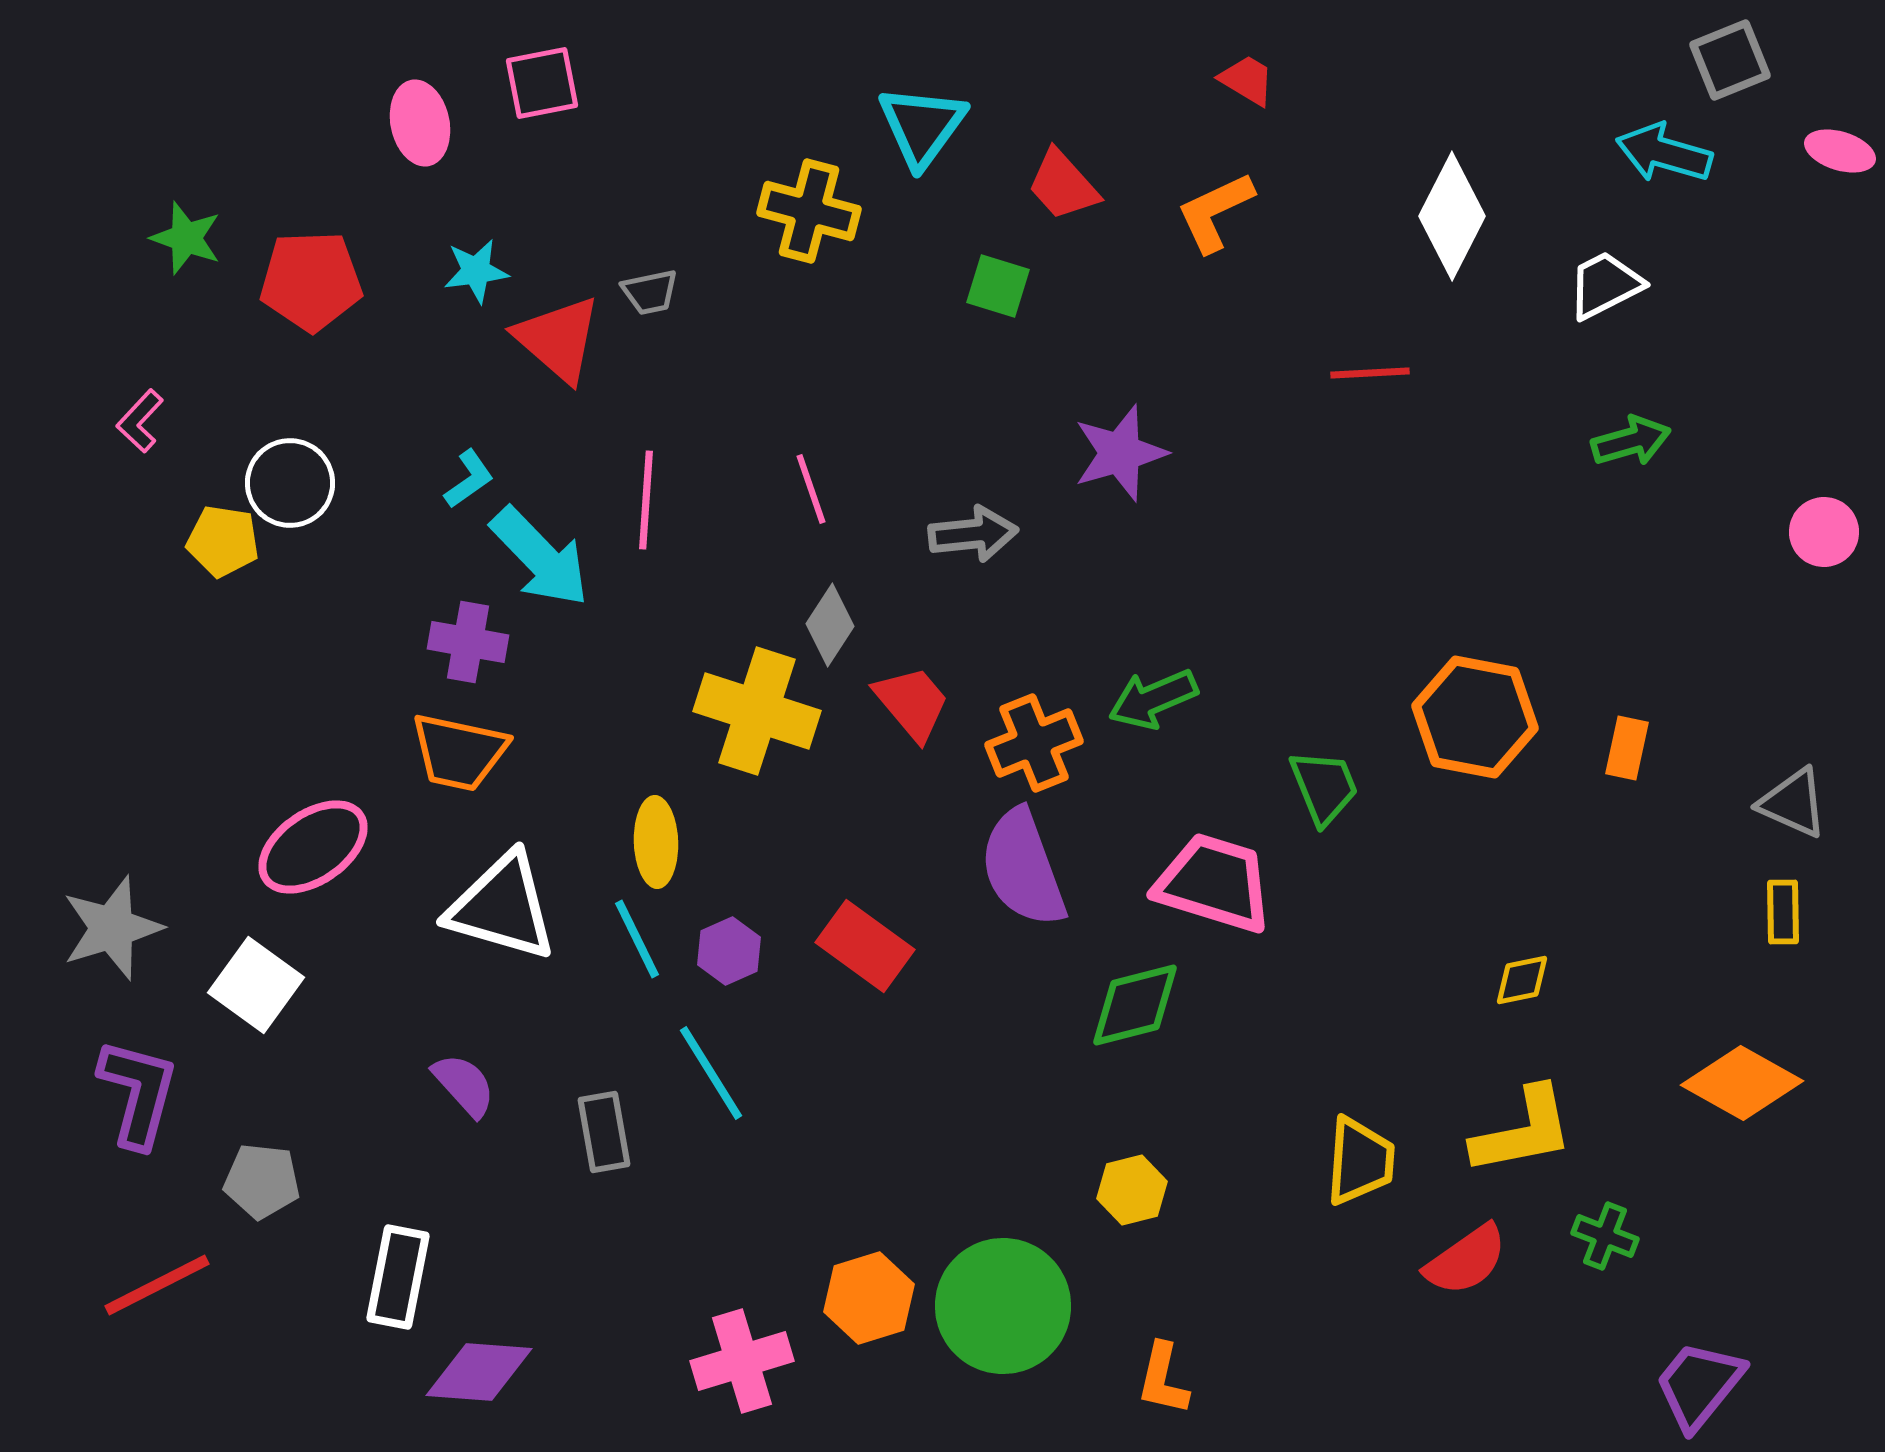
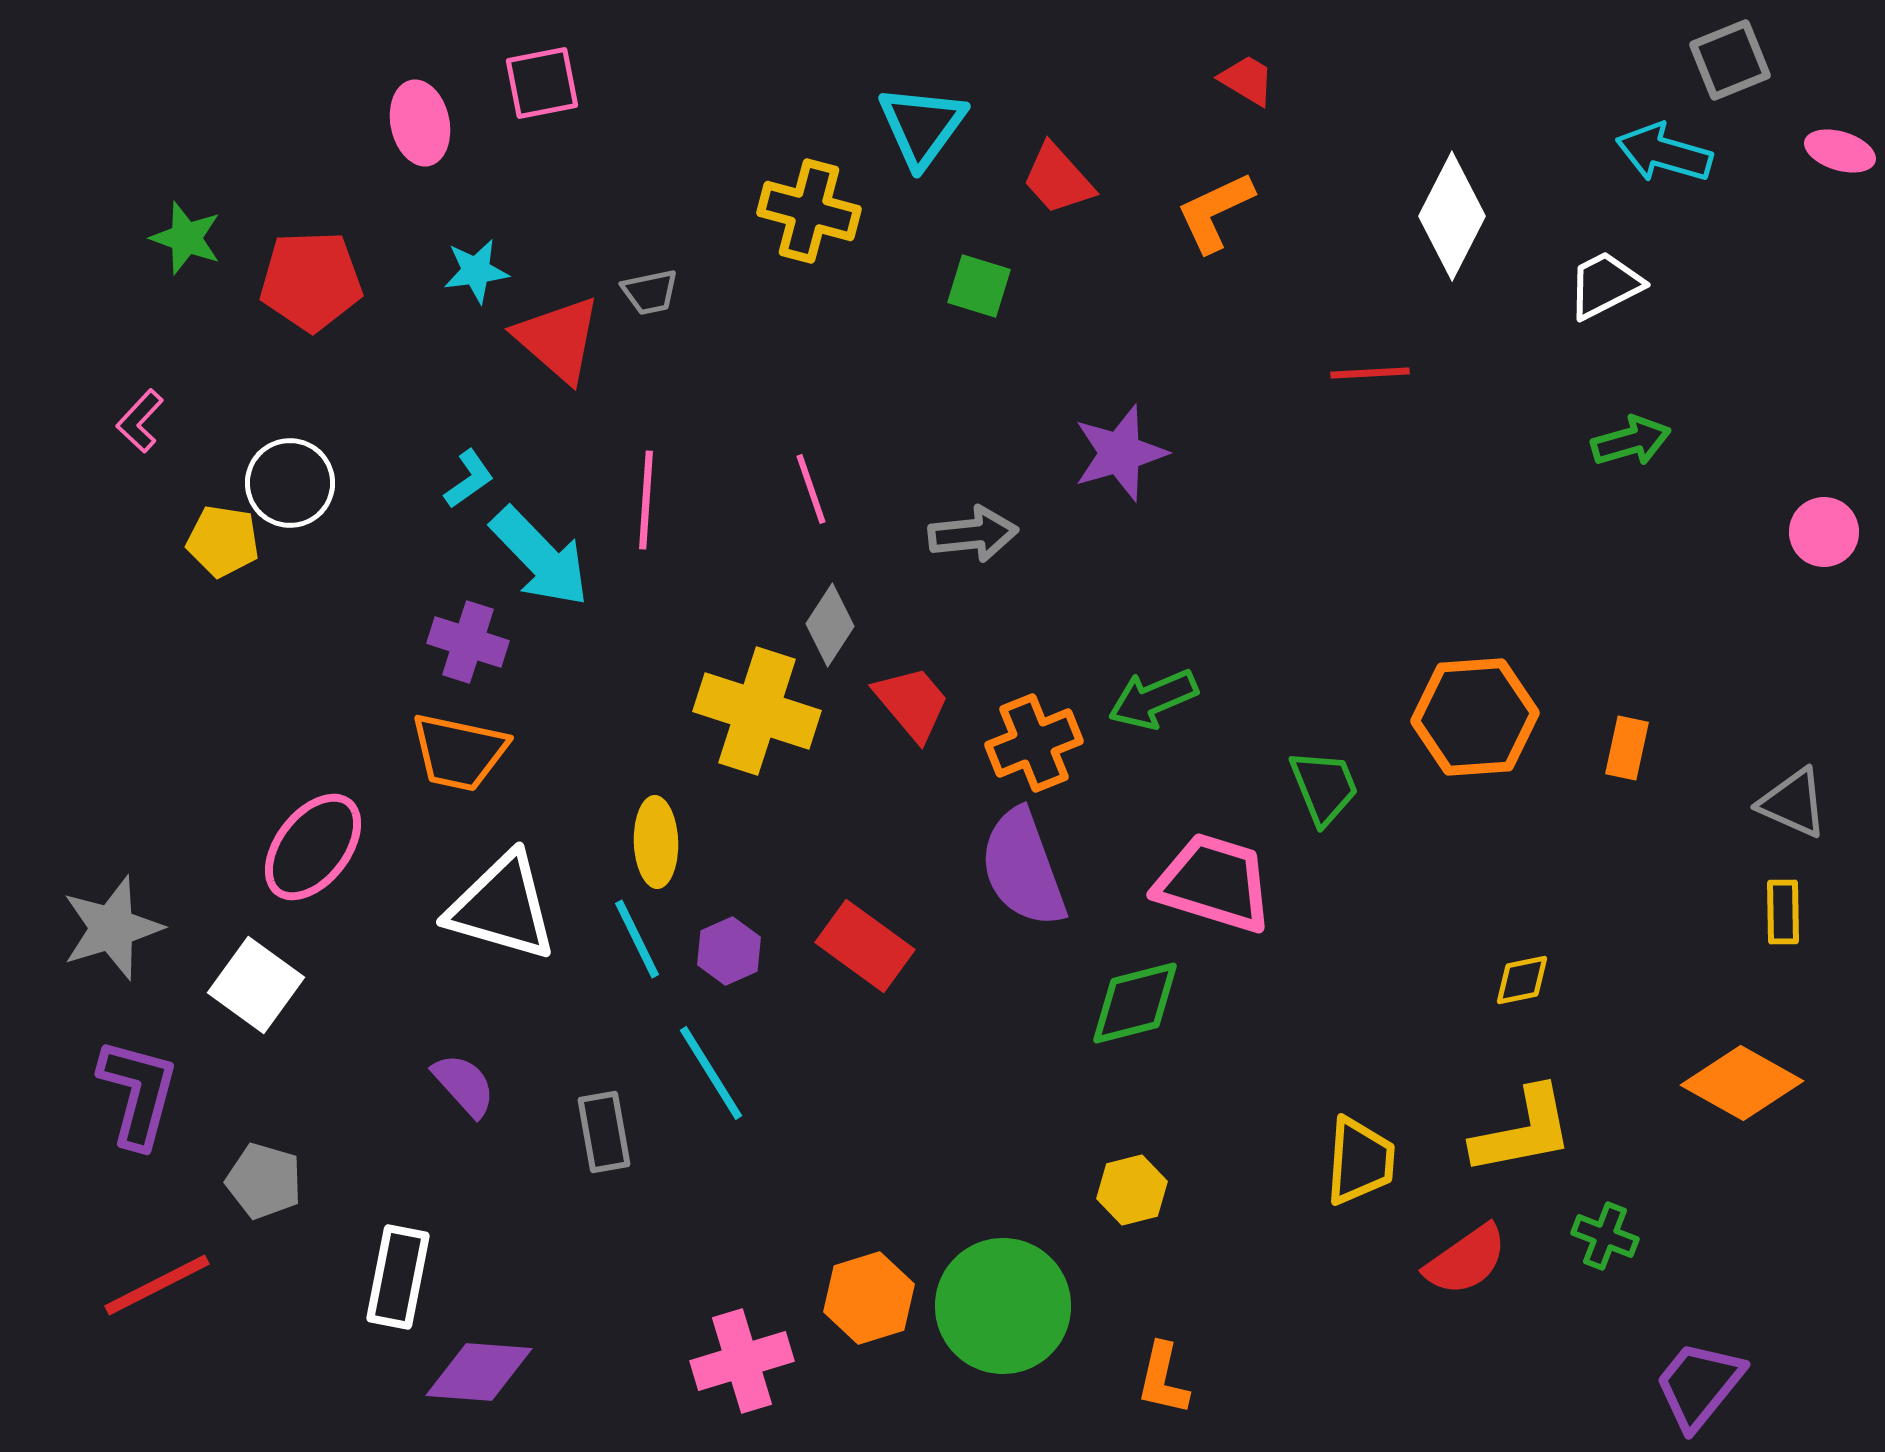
red trapezoid at (1063, 185): moved 5 px left, 6 px up
green square at (998, 286): moved 19 px left
purple cross at (468, 642): rotated 8 degrees clockwise
orange hexagon at (1475, 717): rotated 15 degrees counterclockwise
pink ellipse at (313, 847): rotated 17 degrees counterclockwise
green diamond at (1135, 1005): moved 2 px up
gray pentagon at (262, 1181): moved 2 px right; rotated 10 degrees clockwise
